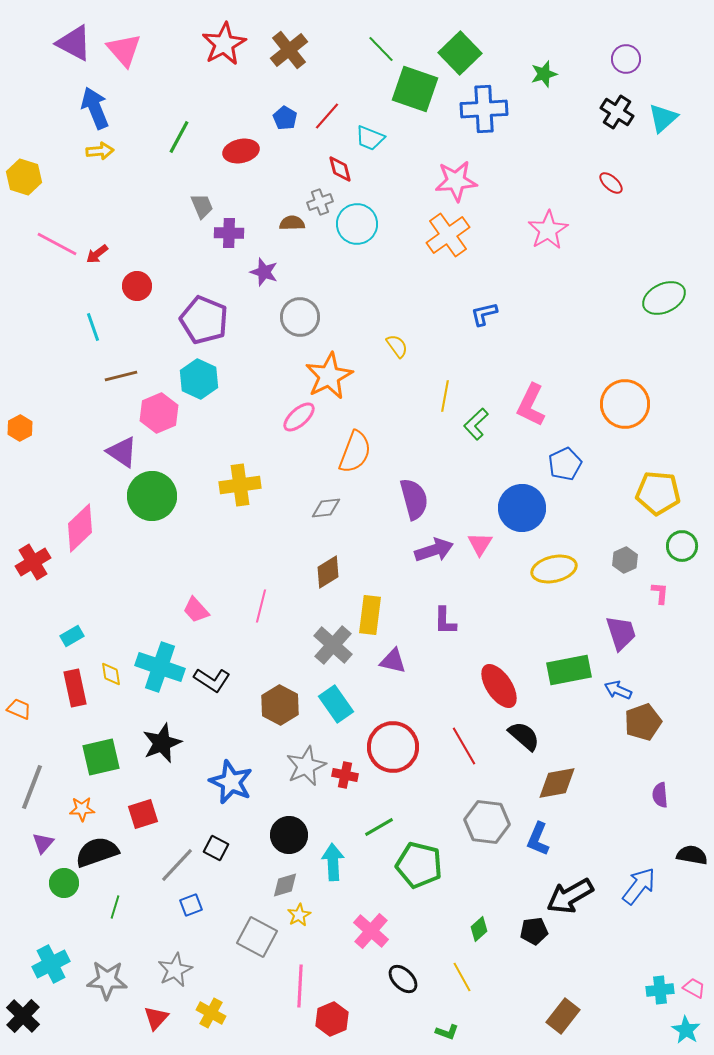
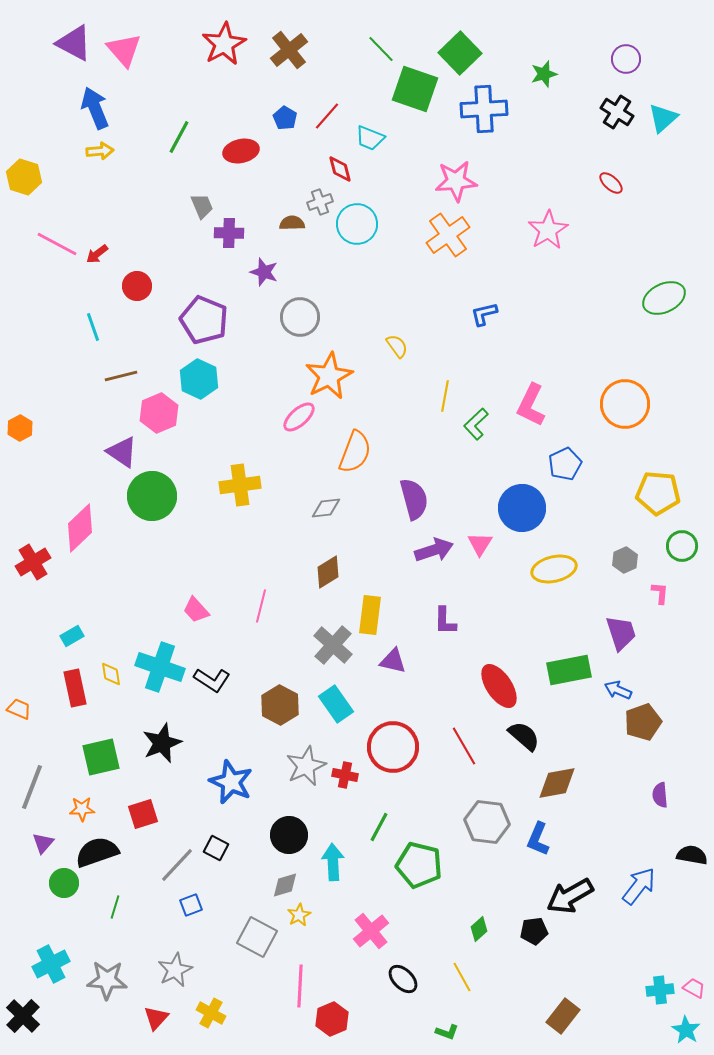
green line at (379, 827): rotated 32 degrees counterclockwise
pink cross at (371, 931): rotated 9 degrees clockwise
